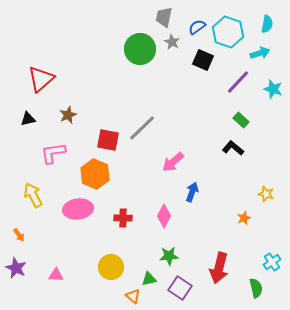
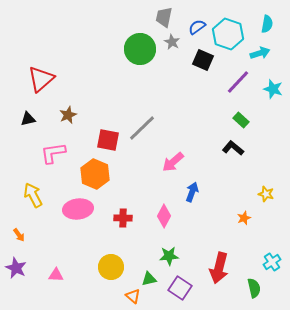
cyan hexagon: moved 2 px down
green semicircle: moved 2 px left
